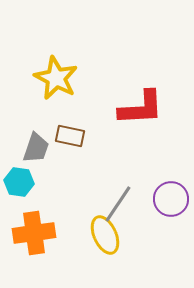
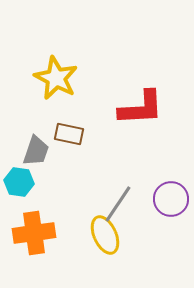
brown rectangle: moved 1 px left, 2 px up
gray trapezoid: moved 3 px down
